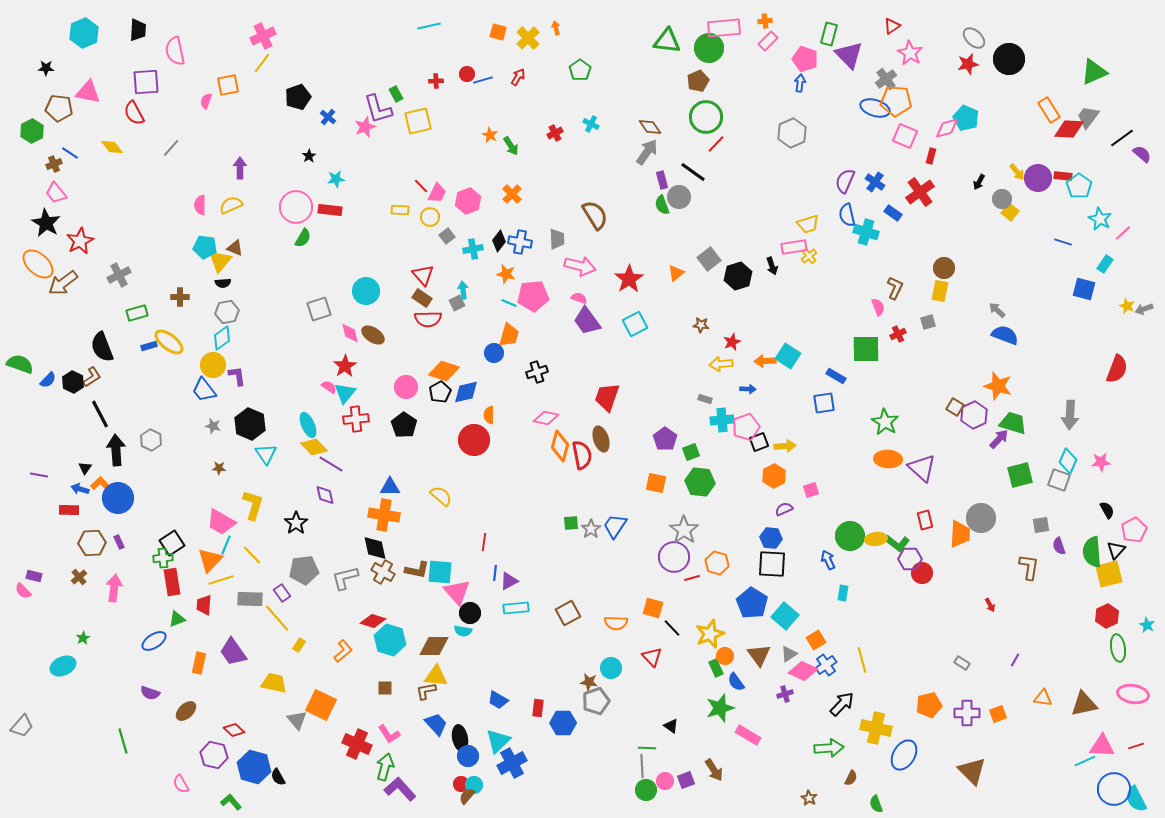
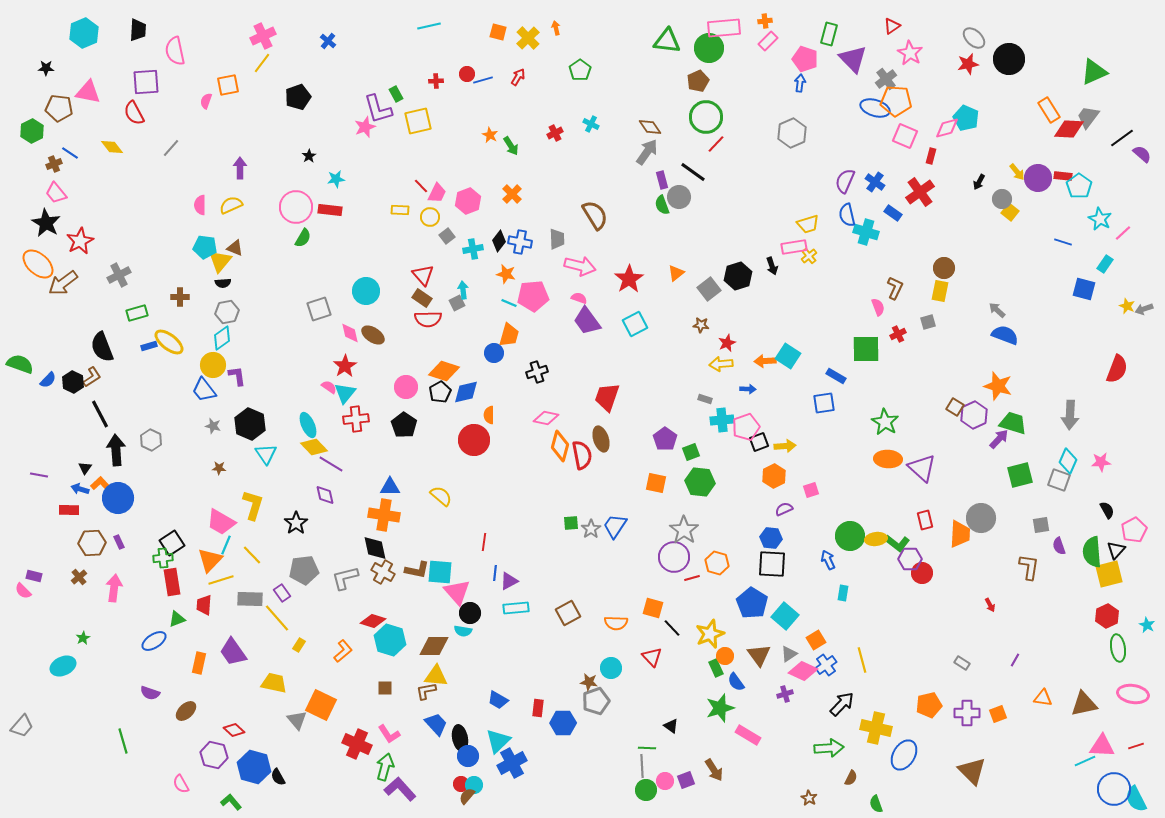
purple triangle at (849, 55): moved 4 px right, 4 px down
blue cross at (328, 117): moved 76 px up
gray square at (709, 259): moved 30 px down
red star at (732, 342): moved 5 px left, 1 px down
